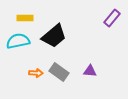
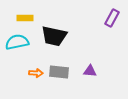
purple rectangle: rotated 12 degrees counterclockwise
black trapezoid: rotated 52 degrees clockwise
cyan semicircle: moved 1 px left, 1 px down
gray rectangle: rotated 30 degrees counterclockwise
